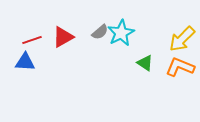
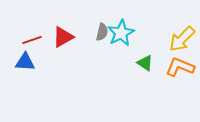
gray semicircle: moved 2 px right; rotated 36 degrees counterclockwise
